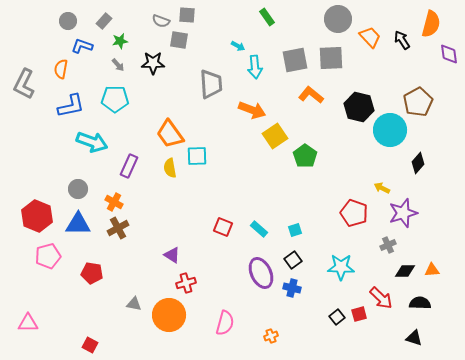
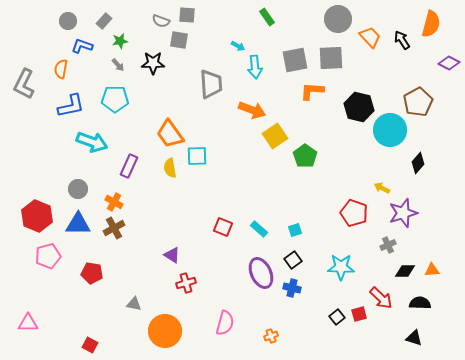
purple diamond at (449, 54): moved 9 px down; rotated 55 degrees counterclockwise
orange L-shape at (311, 95): moved 1 px right, 4 px up; rotated 35 degrees counterclockwise
brown cross at (118, 228): moved 4 px left
orange circle at (169, 315): moved 4 px left, 16 px down
